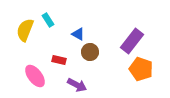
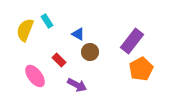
cyan rectangle: moved 1 px left, 1 px down
red rectangle: rotated 32 degrees clockwise
orange pentagon: rotated 25 degrees clockwise
